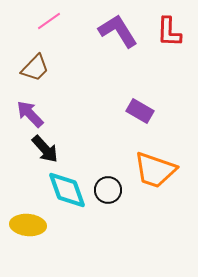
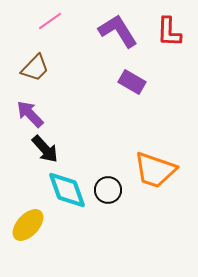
pink line: moved 1 px right
purple rectangle: moved 8 px left, 29 px up
yellow ellipse: rotated 52 degrees counterclockwise
